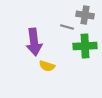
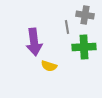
gray line: rotated 64 degrees clockwise
green cross: moved 1 px left, 1 px down
yellow semicircle: moved 2 px right
